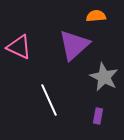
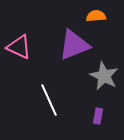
purple triangle: rotated 20 degrees clockwise
gray star: moved 1 px up
